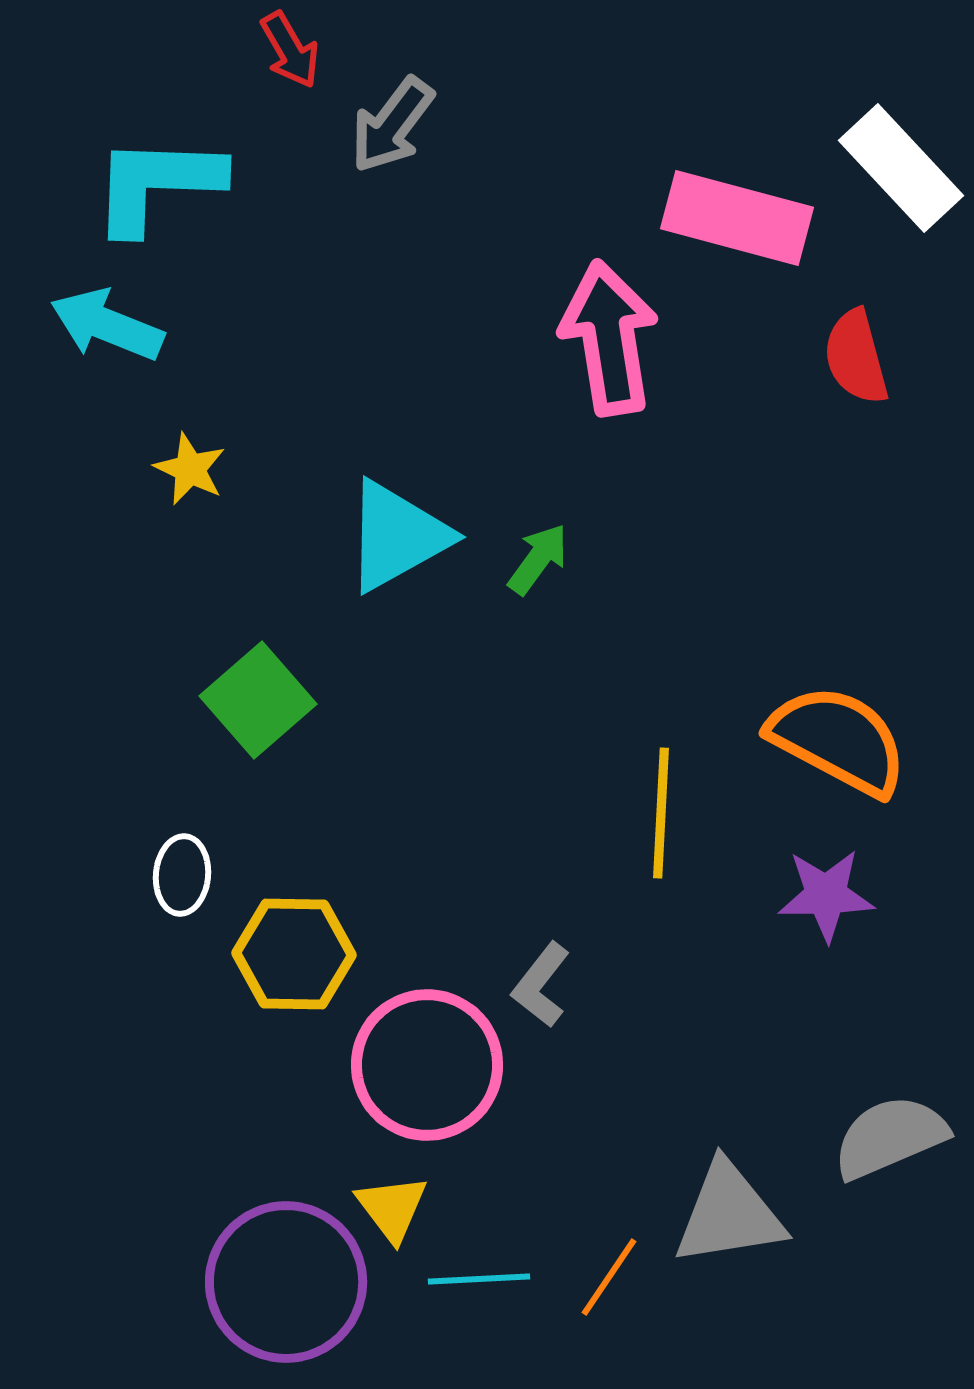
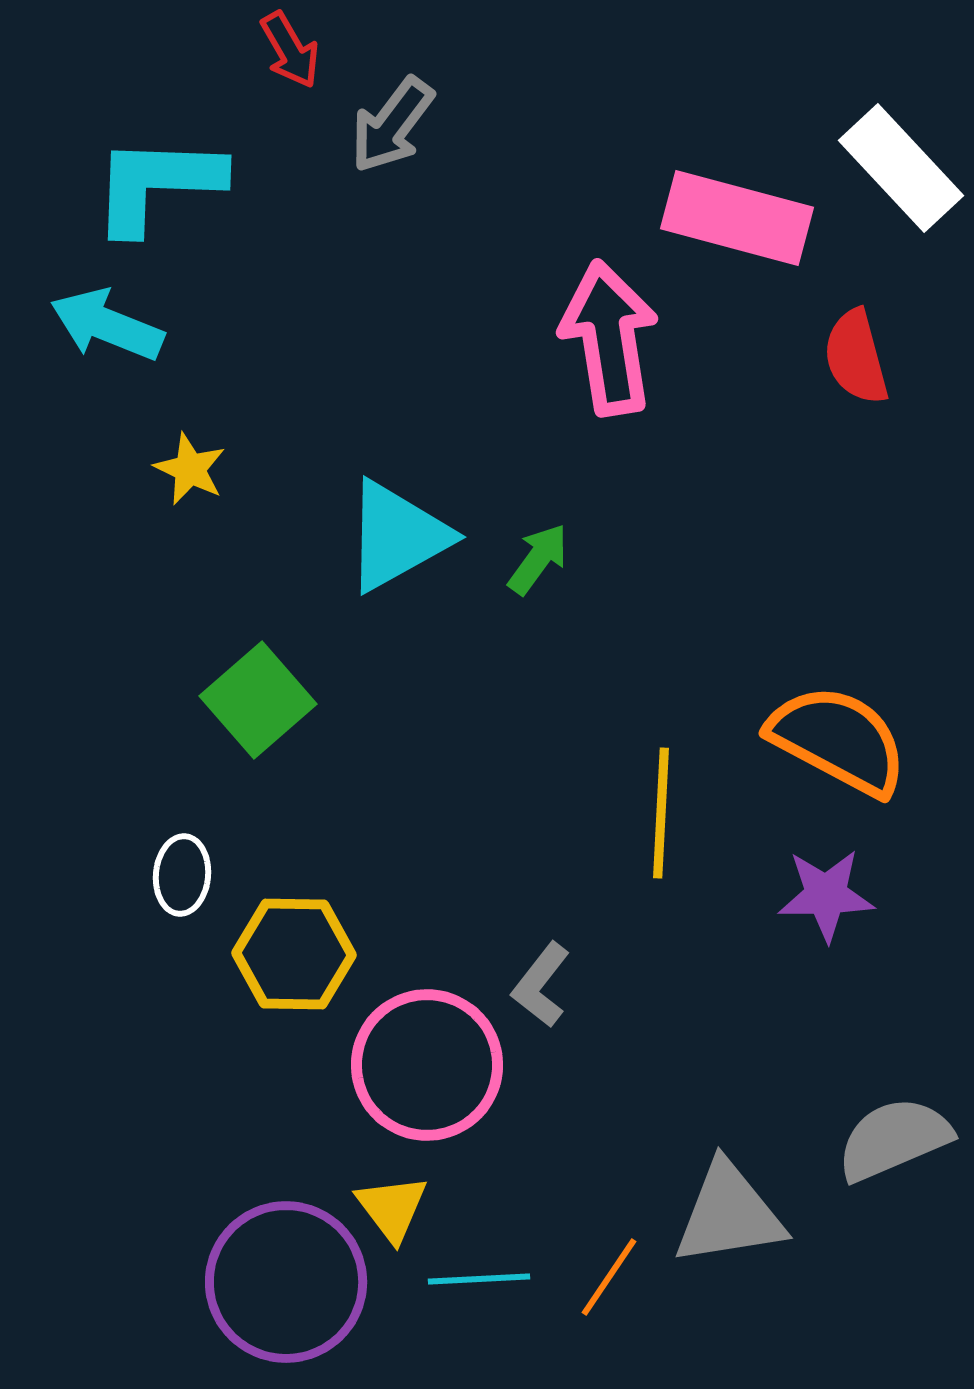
gray semicircle: moved 4 px right, 2 px down
